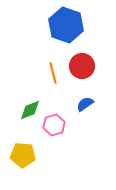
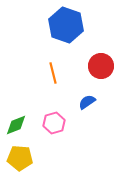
red circle: moved 19 px right
blue semicircle: moved 2 px right, 2 px up
green diamond: moved 14 px left, 15 px down
pink hexagon: moved 2 px up
yellow pentagon: moved 3 px left, 3 px down
